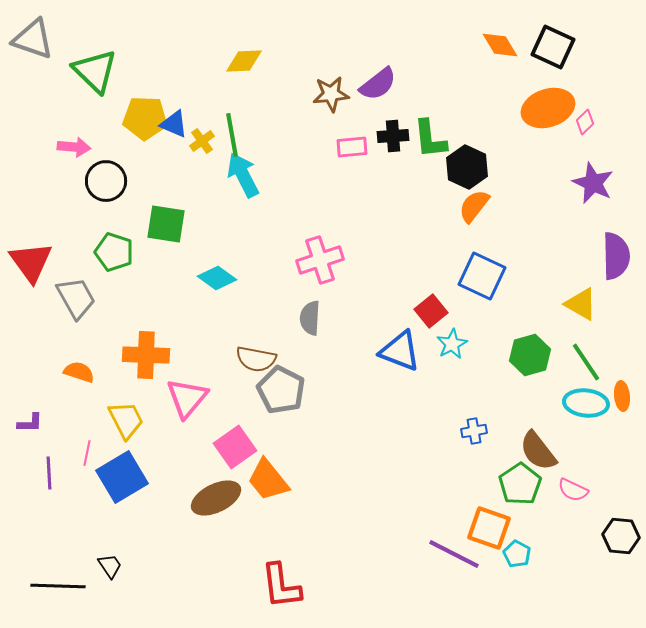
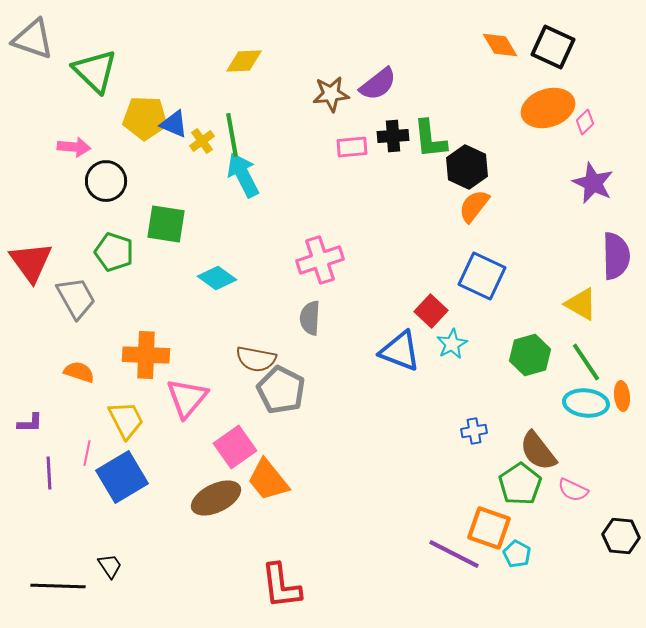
red square at (431, 311): rotated 8 degrees counterclockwise
